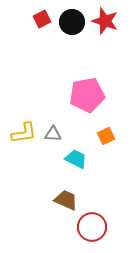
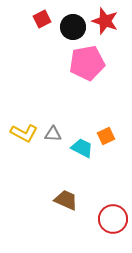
black circle: moved 1 px right, 5 px down
pink pentagon: moved 32 px up
yellow L-shape: rotated 36 degrees clockwise
cyan trapezoid: moved 6 px right, 11 px up
red circle: moved 21 px right, 8 px up
